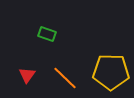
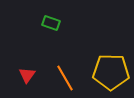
green rectangle: moved 4 px right, 11 px up
orange line: rotated 16 degrees clockwise
